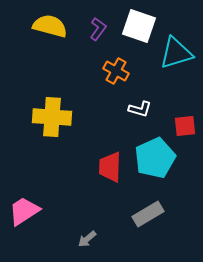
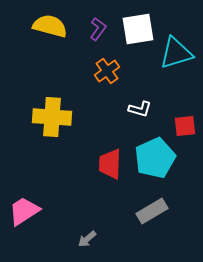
white square: moved 1 px left, 3 px down; rotated 28 degrees counterclockwise
orange cross: moved 9 px left; rotated 25 degrees clockwise
red trapezoid: moved 3 px up
gray rectangle: moved 4 px right, 3 px up
